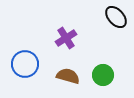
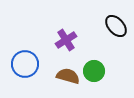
black ellipse: moved 9 px down
purple cross: moved 2 px down
green circle: moved 9 px left, 4 px up
